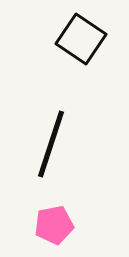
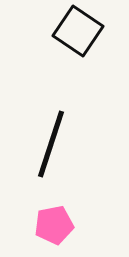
black square: moved 3 px left, 8 px up
